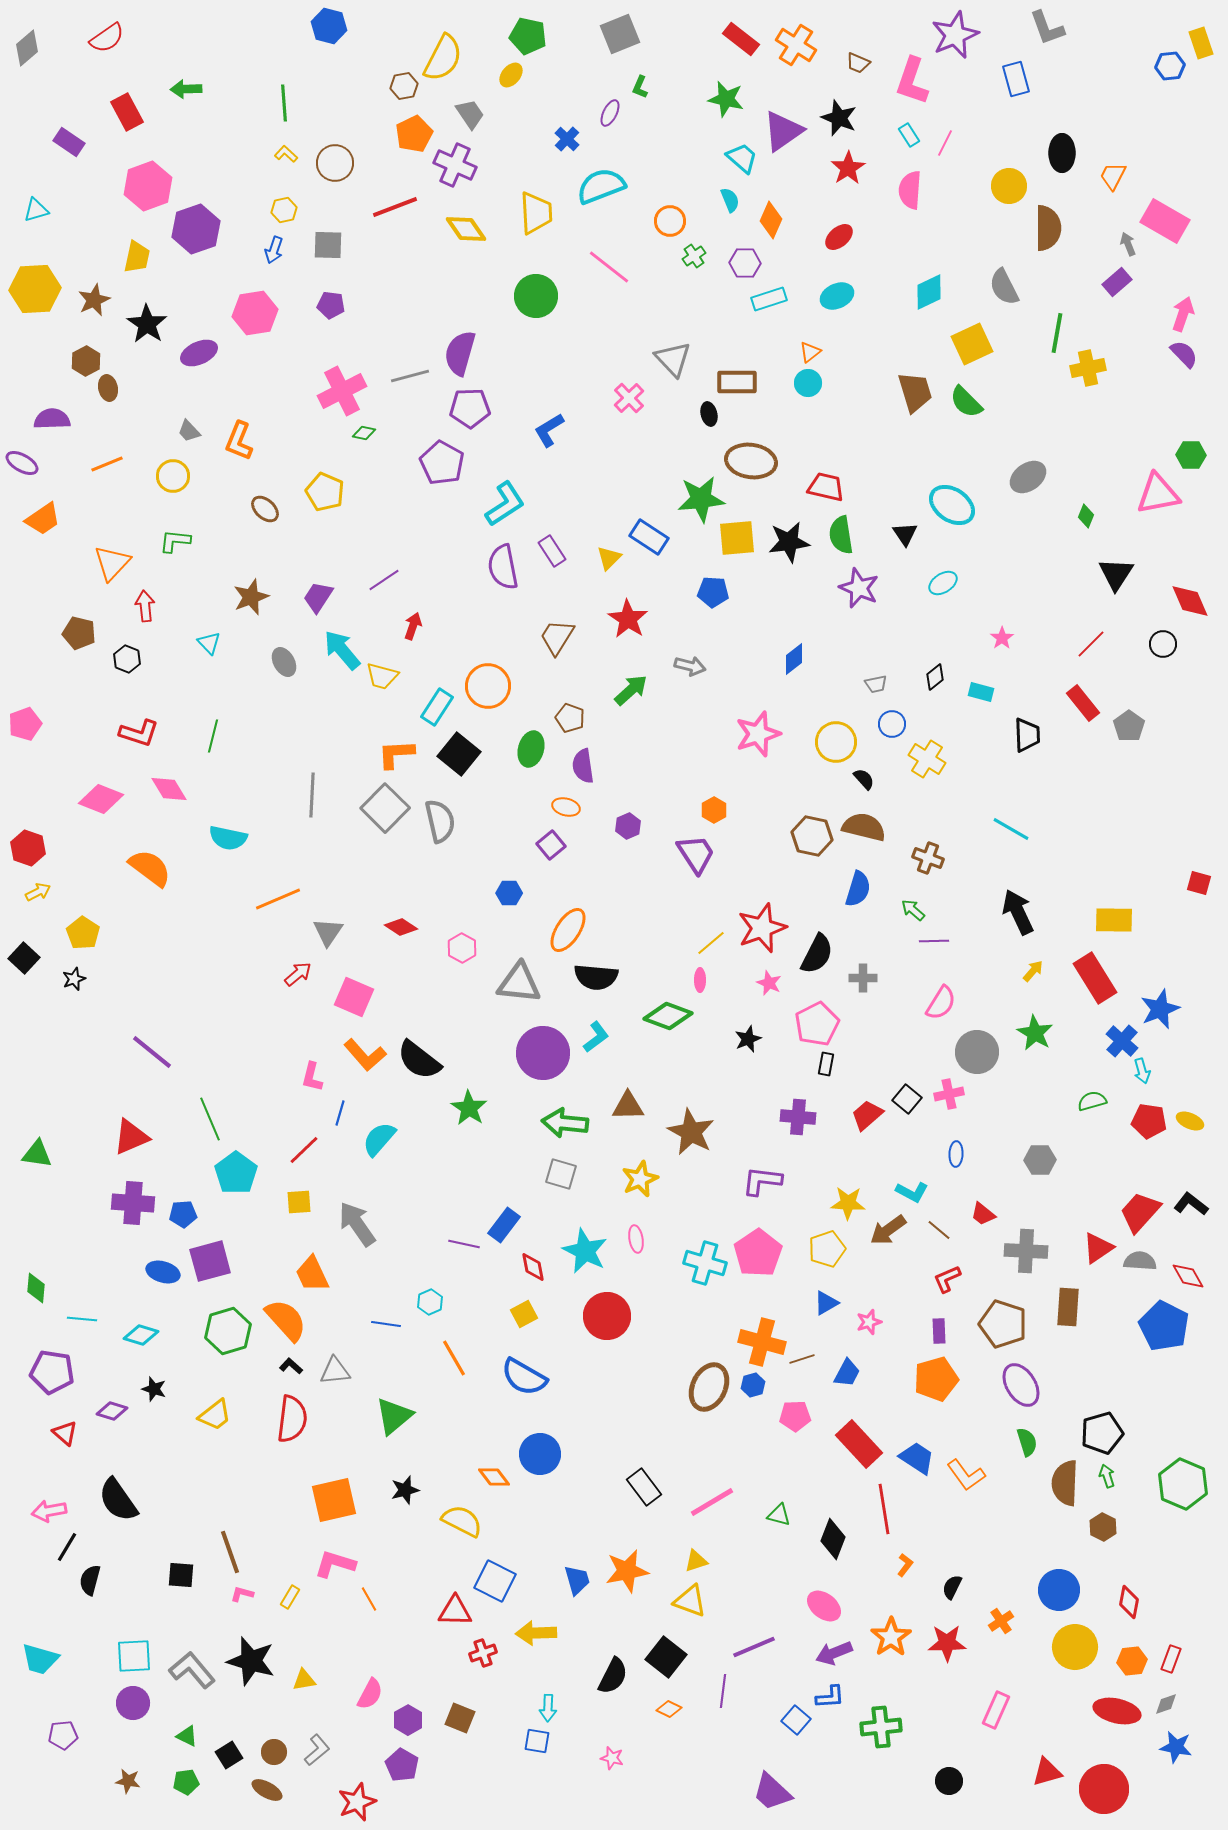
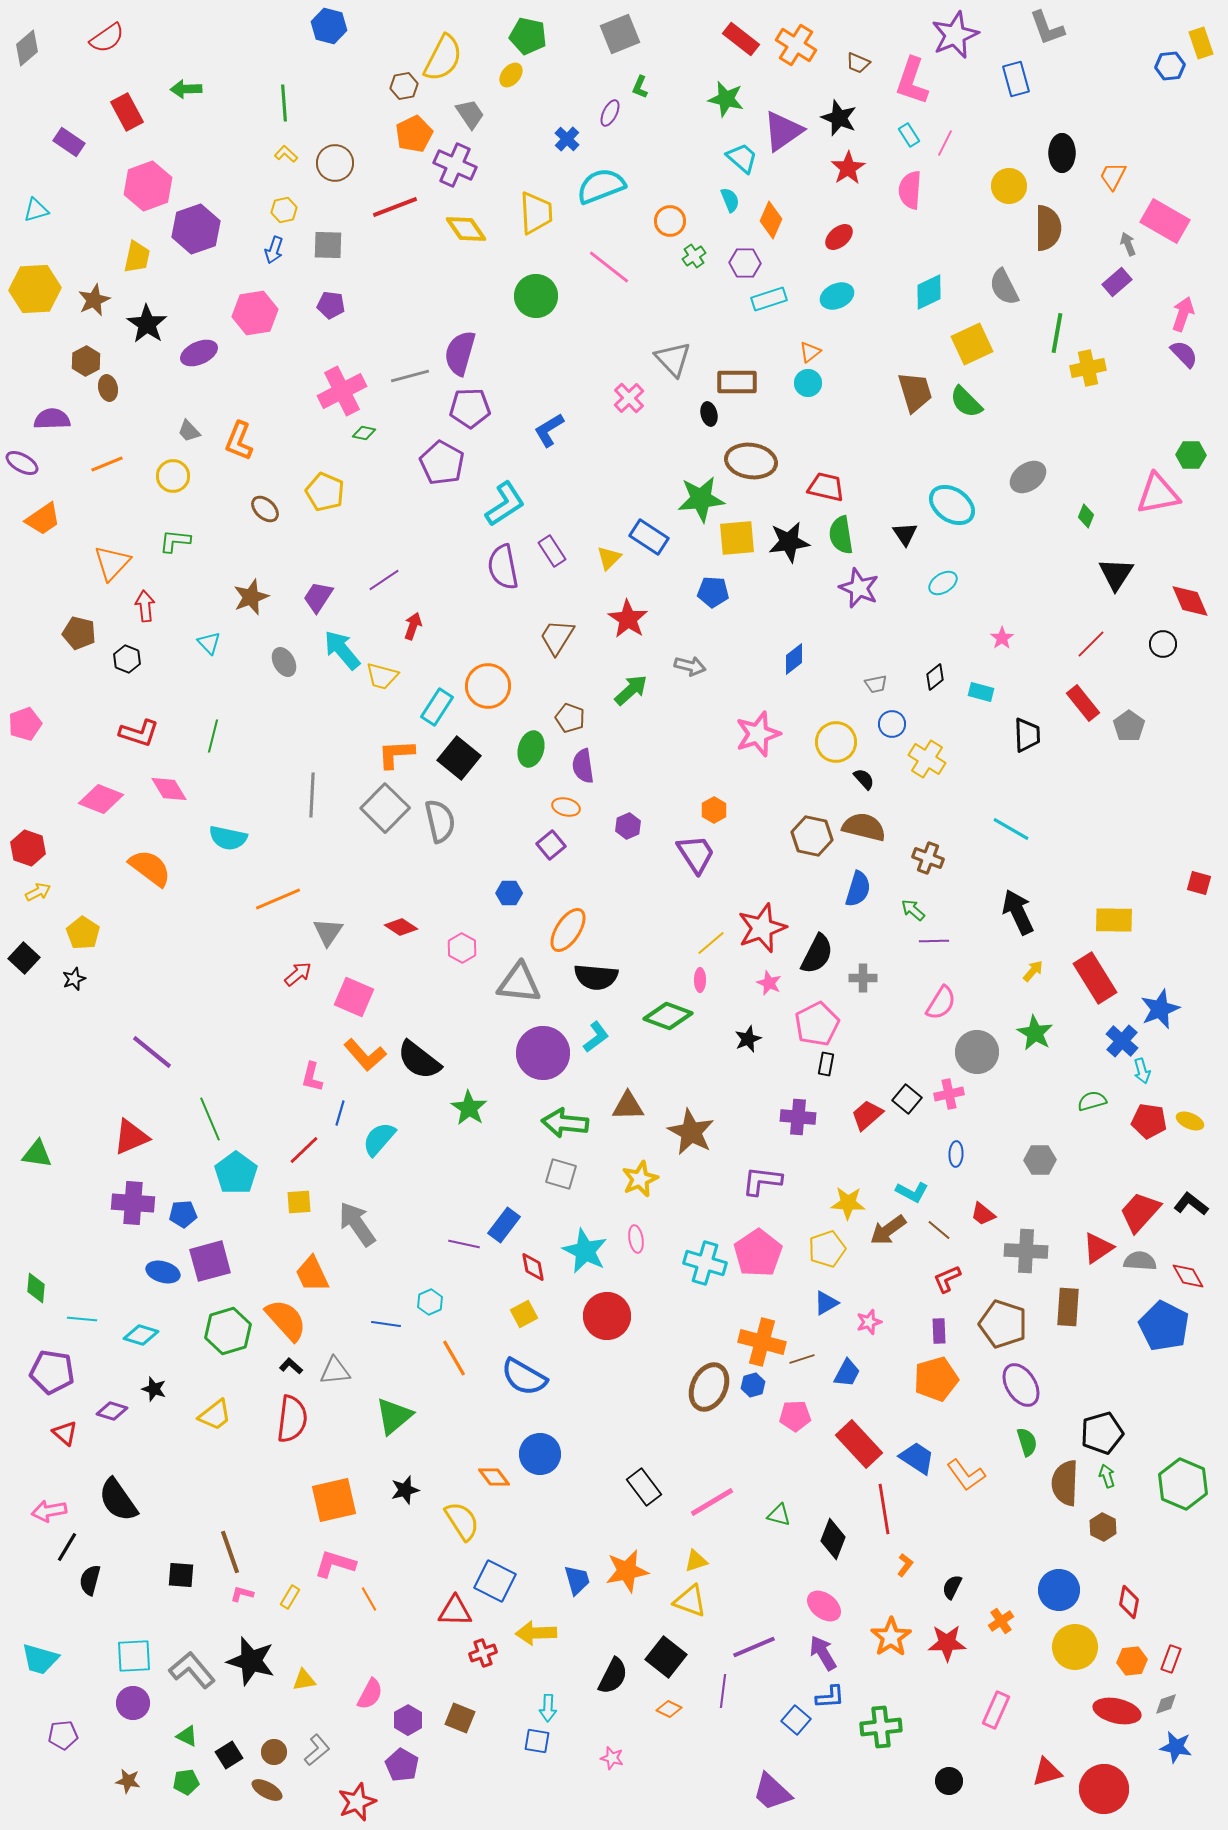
black square at (459, 754): moved 4 px down
yellow semicircle at (462, 1521): rotated 30 degrees clockwise
purple arrow at (834, 1653): moved 11 px left; rotated 81 degrees clockwise
